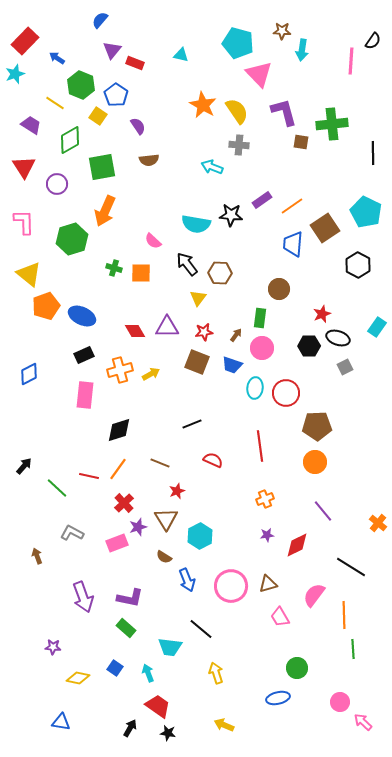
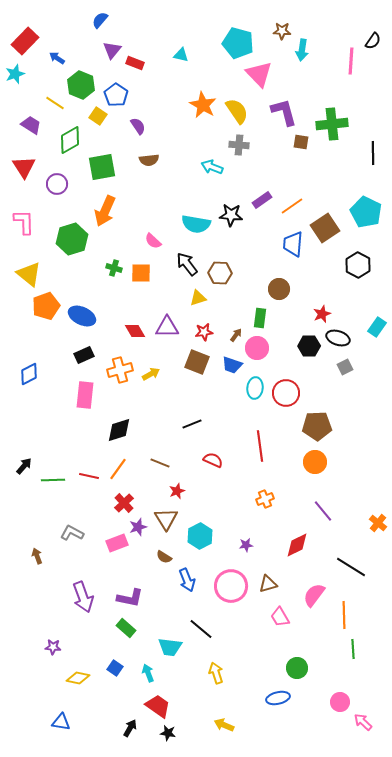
yellow triangle at (198, 298): rotated 36 degrees clockwise
pink circle at (262, 348): moved 5 px left
green line at (57, 488): moved 4 px left, 8 px up; rotated 45 degrees counterclockwise
purple star at (267, 535): moved 21 px left, 10 px down
